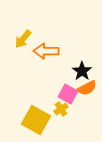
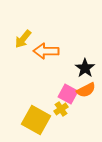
black star: moved 3 px right, 3 px up
orange semicircle: moved 1 px left, 2 px down
